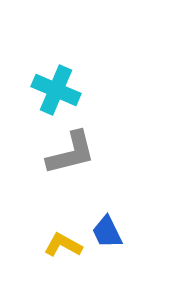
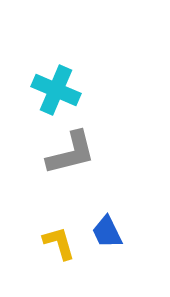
yellow L-shape: moved 4 px left, 2 px up; rotated 45 degrees clockwise
